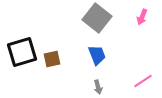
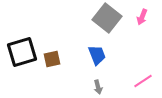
gray square: moved 10 px right
